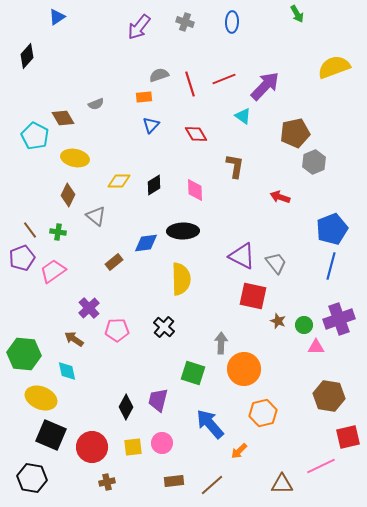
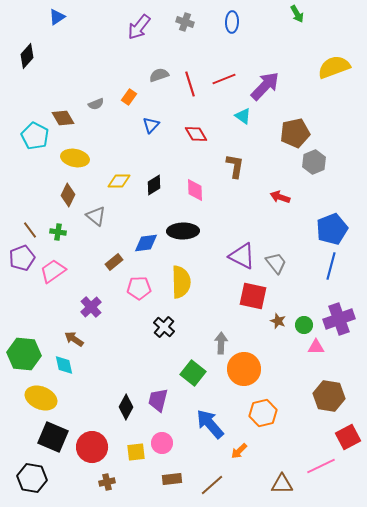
orange rectangle at (144, 97): moved 15 px left; rotated 49 degrees counterclockwise
yellow semicircle at (181, 279): moved 3 px down
purple cross at (89, 308): moved 2 px right, 1 px up
pink pentagon at (117, 330): moved 22 px right, 42 px up
cyan diamond at (67, 371): moved 3 px left, 6 px up
green square at (193, 373): rotated 20 degrees clockwise
black square at (51, 435): moved 2 px right, 2 px down
red square at (348, 437): rotated 15 degrees counterclockwise
yellow square at (133, 447): moved 3 px right, 5 px down
brown rectangle at (174, 481): moved 2 px left, 2 px up
